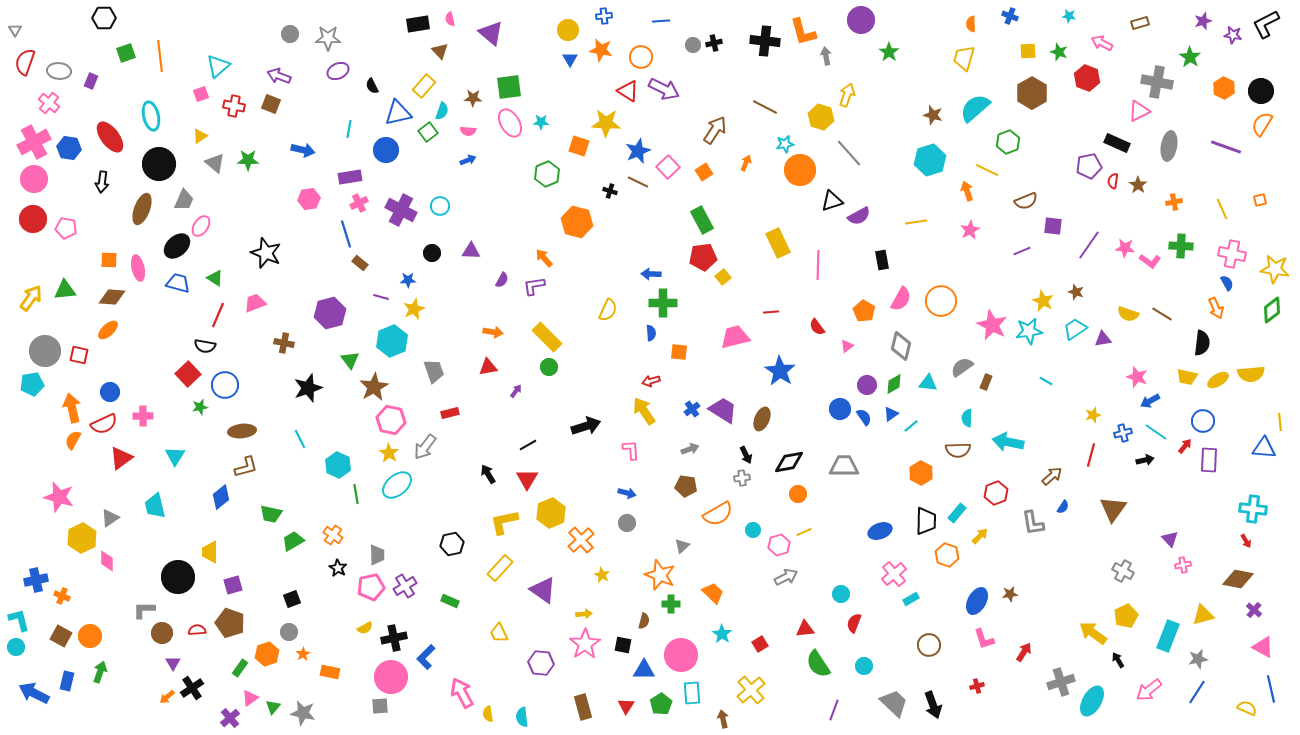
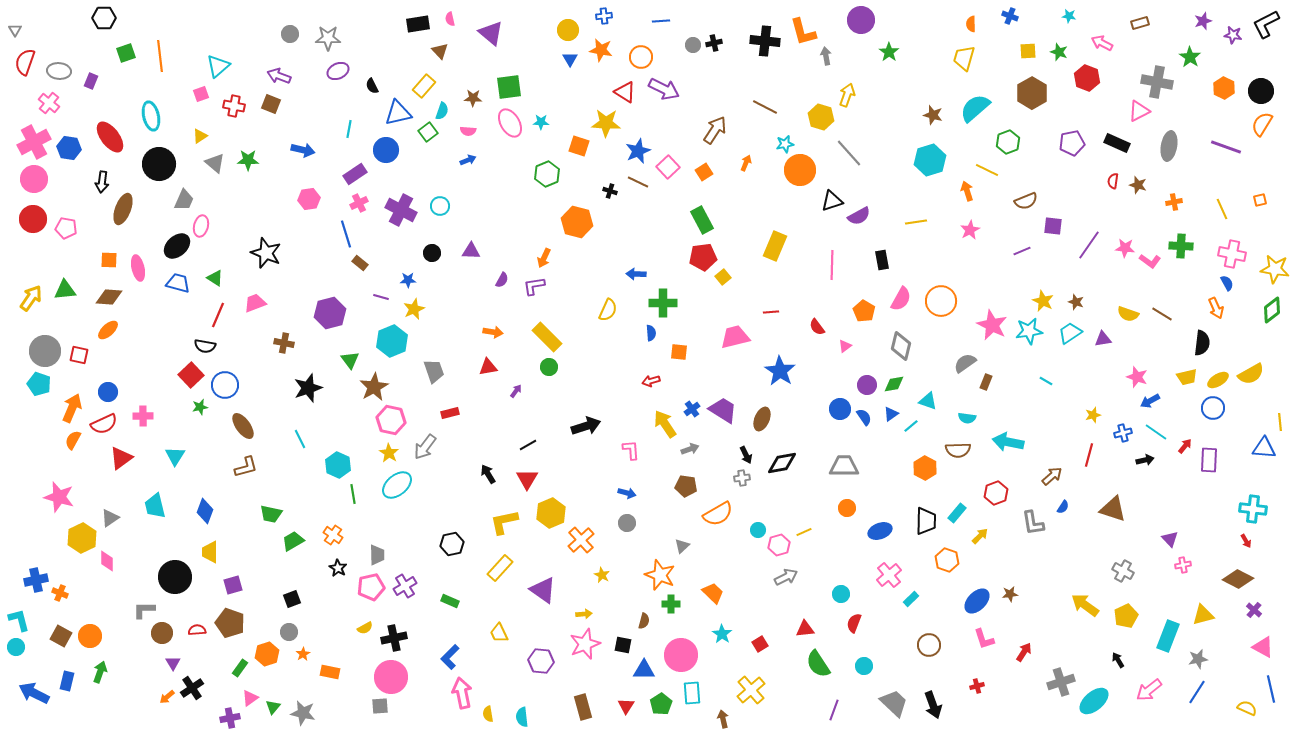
red triangle at (628, 91): moved 3 px left, 1 px down
purple pentagon at (1089, 166): moved 17 px left, 23 px up
purple rectangle at (350, 177): moved 5 px right, 3 px up; rotated 25 degrees counterclockwise
brown star at (1138, 185): rotated 18 degrees counterclockwise
brown ellipse at (142, 209): moved 19 px left
pink ellipse at (201, 226): rotated 20 degrees counterclockwise
yellow rectangle at (778, 243): moved 3 px left, 3 px down; rotated 48 degrees clockwise
orange arrow at (544, 258): rotated 114 degrees counterclockwise
pink line at (818, 265): moved 14 px right
blue arrow at (651, 274): moved 15 px left
brown star at (1076, 292): moved 10 px down
brown diamond at (112, 297): moved 3 px left
cyan trapezoid at (1075, 329): moved 5 px left, 4 px down
pink triangle at (847, 346): moved 2 px left
gray semicircle at (962, 367): moved 3 px right, 4 px up
red square at (188, 374): moved 3 px right, 1 px down
yellow semicircle at (1251, 374): rotated 24 degrees counterclockwise
yellow trapezoid at (1187, 377): rotated 25 degrees counterclockwise
cyan triangle at (928, 383): moved 18 px down; rotated 12 degrees clockwise
cyan pentagon at (32, 384): moved 7 px right; rotated 30 degrees clockwise
green diamond at (894, 384): rotated 20 degrees clockwise
blue circle at (110, 392): moved 2 px left
orange arrow at (72, 408): rotated 36 degrees clockwise
yellow arrow at (644, 411): moved 21 px right, 13 px down
cyan semicircle at (967, 418): rotated 84 degrees counterclockwise
blue circle at (1203, 421): moved 10 px right, 13 px up
brown ellipse at (242, 431): moved 1 px right, 5 px up; rotated 60 degrees clockwise
red line at (1091, 455): moved 2 px left
black diamond at (789, 462): moved 7 px left, 1 px down
orange hexagon at (921, 473): moved 4 px right, 5 px up
green line at (356, 494): moved 3 px left
orange circle at (798, 494): moved 49 px right, 14 px down
blue diamond at (221, 497): moved 16 px left, 14 px down; rotated 30 degrees counterclockwise
brown triangle at (1113, 509): rotated 48 degrees counterclockwise
cyan circle at (753, 530): moved 5 px right
orange hexagon at (947, 555): moved 5 px down
pink cross at (894, 574): moved 5 px left, 1 px down
black circle at (178, 577): moved 3 px left
brown diamond at (1238, 579): rotated 16 degrees clockwise
orange cross at (62, 596): moved 2 px left, 3 px up
cyan rectangle at (911, 599): rotated 14 degrees counterclockwise
blue ellipse at (977, 601): rotated 16 degrees clockwise
yellow arrow at (1093, 633): moved 8 px left, 28 px up
pink star at (585, 644): rotated 12 degrees clockwise
blue L-shape at (426, 657): moved 24 px right
purple hexagon at (541, 663): moved 2 px up
pink arrow at (462, 693): rotated 16 degrees clockwise
cyan ellipse at (1092, 701): moved 2 px right; rotated 20 degrees clockwise
purple cross at (230, 718): rotated 30 degrees clockwise
